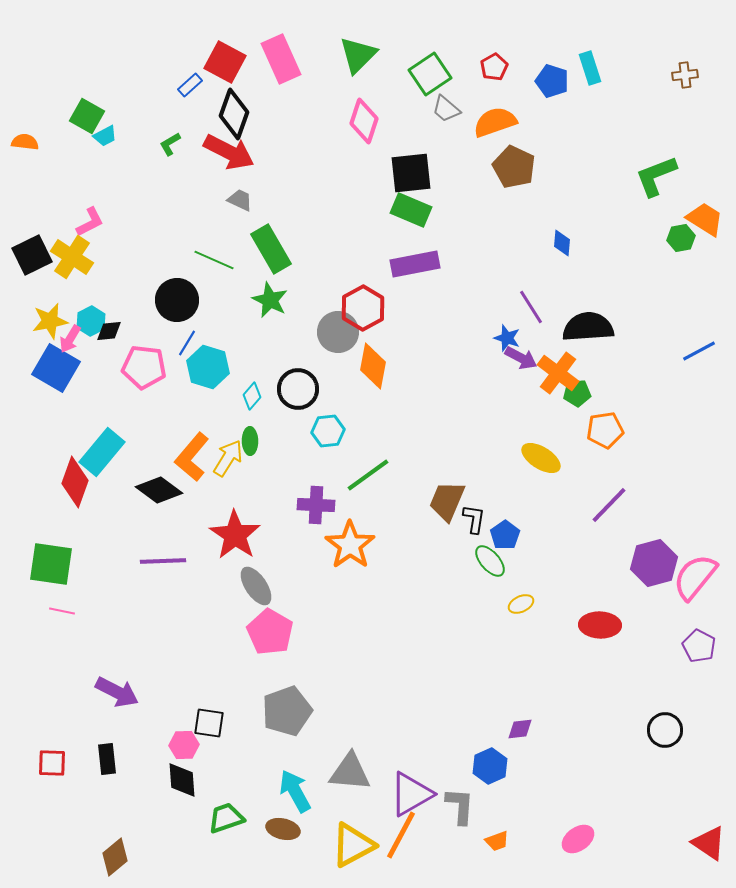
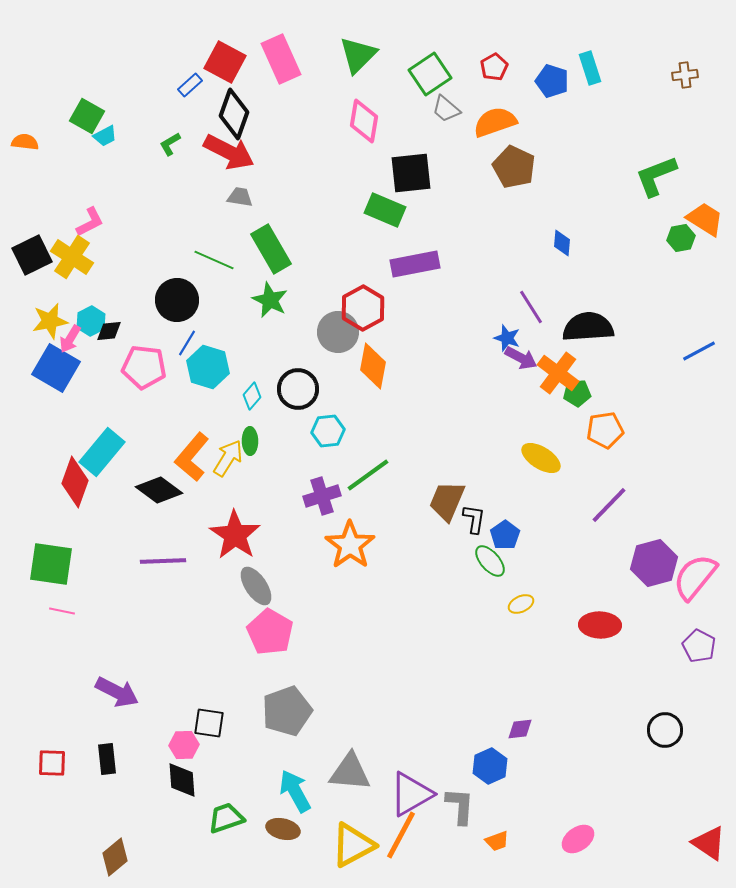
pink diamond at (364, 121): rotated 9 degrees counterclockwise
gray trapezoid at (240, 200): moved 3 px up; rotated 16 degrees counterclockwise
green rectangle at (411, 210): moved 26 px left
purple cross at (316, 505): moved 6 px right, 9 px up; rotated 21 degrees counterclockwise
